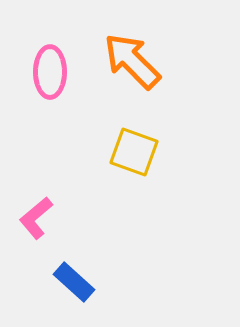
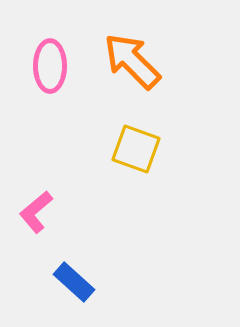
pink ellipse: moved 6 px up
yellow square: moved 2 px right, 3 px up
pink L-shape: moved 6 px up
